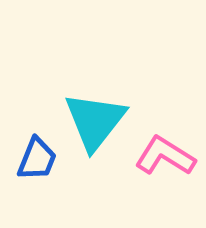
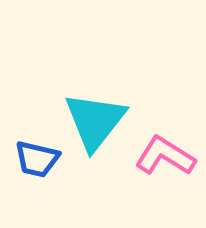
blue trapezoid: rotated 81 degrees clockwise
